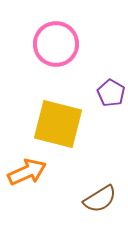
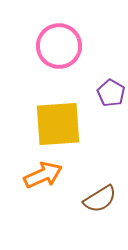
pink circle: moved 3 px right, 2 px down
yellow square: rotated 18 degrees counterclockwise
orange arrow: moved 16 px right, 3 px down
